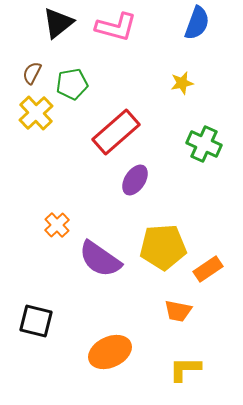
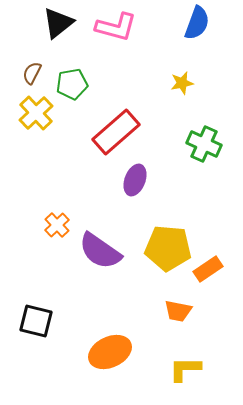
purple ellipse: rotated 12 degrees counterclockwise
yellow pentagon: moved 5 px right, 1 px down; rotated 9 degrees clockwise
purple semicircle: moved 8 px up
